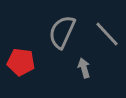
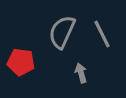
gray line: moved 5 px left; rotated 16 degrees clockwise
gray arrow: moved 3 px left, 5 px down
